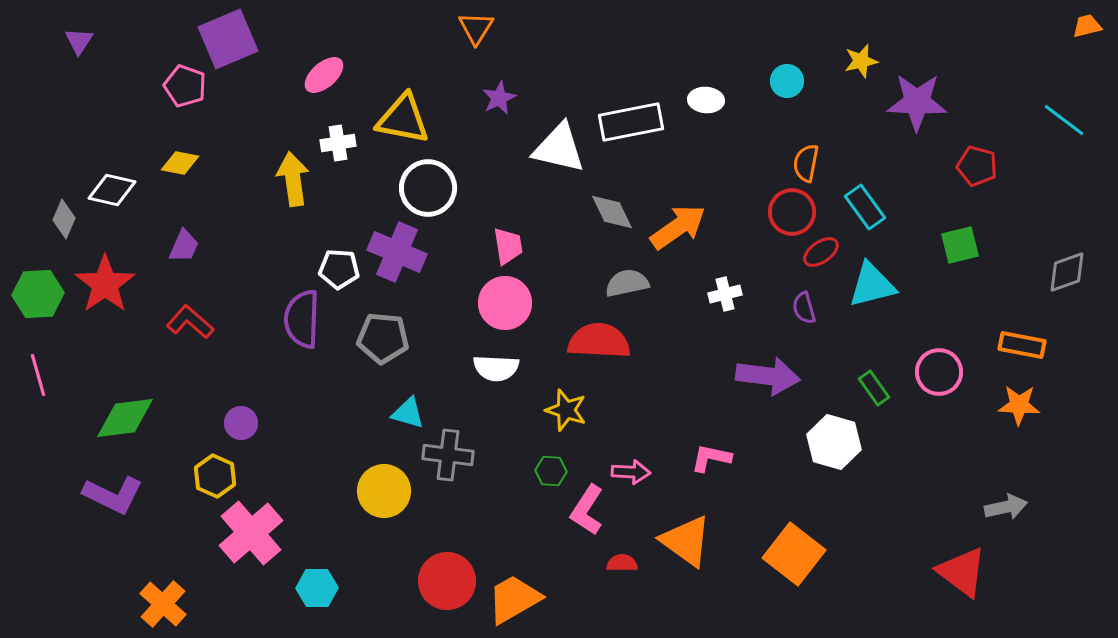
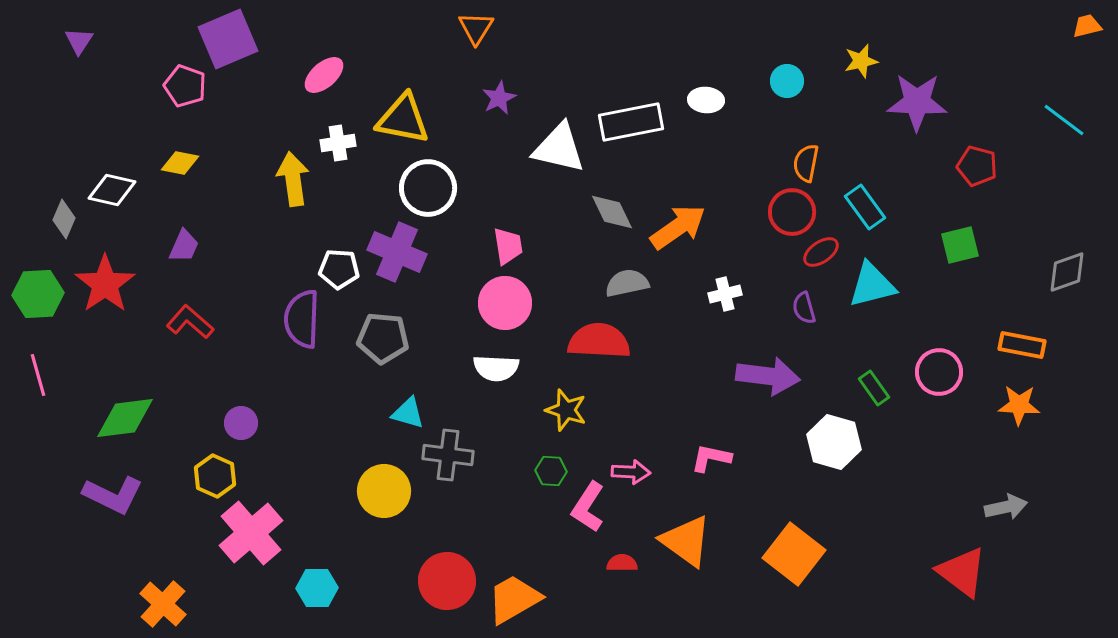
pink L-shape at (587, 510): moved 1 px right, 3 px up
